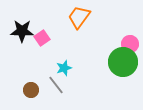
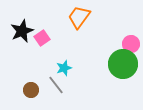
black star: rotated 25 degrees counterclockwise
pink circle: moved 1 px right
green circle: moved 2 px down
